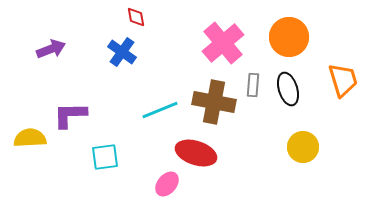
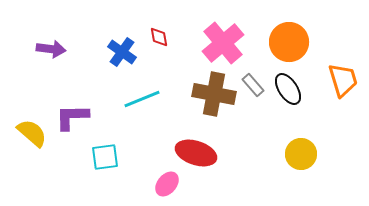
red diamond: moved 23 px right, 20 px down
orange circle: moved 5 px down
purple arrow: rotated 28 degrees clockwise
gray rectangle: rotated 45 degrees counterclockwise
black ellipse: rotated 16 degrees counterclockwise
brown cross: moved 8 px up
cyan line: moved 18 px left, 11 px up
purple L-shape: moved 2 px right, 2 px down
yellow semicircle: moved 2 px right, 5 px up; rotated 44 degrees clockwise
yellow circle: moved 2 px left, 7 px down
